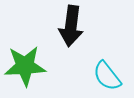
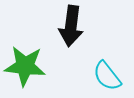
green star: rotated 9 degrees clockwise
